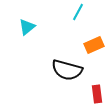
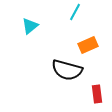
cyan line: moved 3 px left
cyan triangle: moved 3 px right, 1 px up
orange rectangle: moved 6 px left
